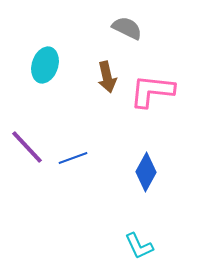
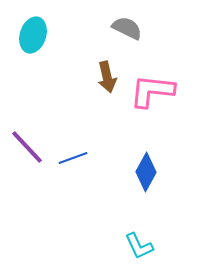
cyan ellipse: moved 12 px left, 30 px up
